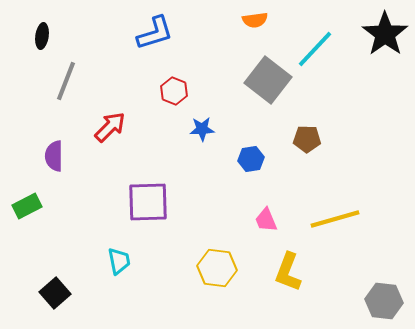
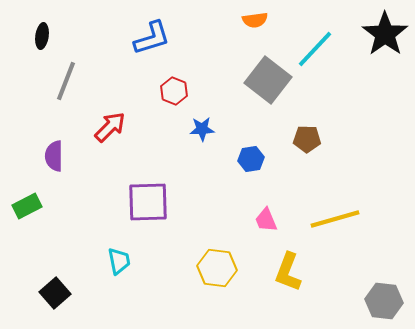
blue L-shape: moved 3 px left, 5 px down
